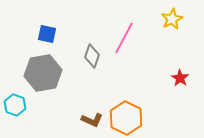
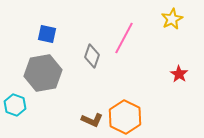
red star: moved 1 px left, 4 px up
orange hexagon: moved 1 px left, 1 px up
